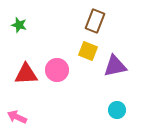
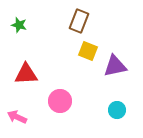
brown rectangle: moved 16 px left
pink circle: moved 3 px right, 31 px down
